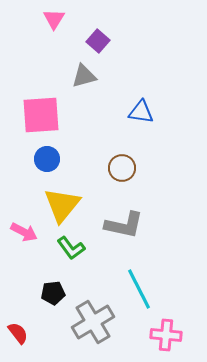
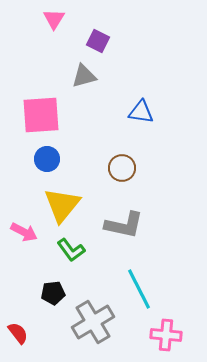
purple square: rotated 15 degrees counterclockwise
green L-shape: moved 2 px down
